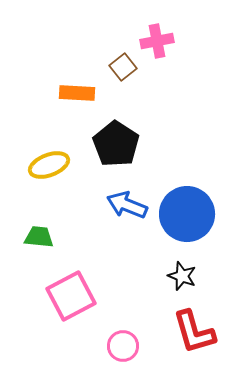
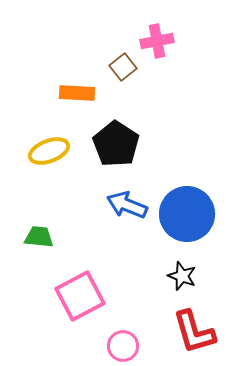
yellow ellipse: moved 14 px up
pink square: moved 9 px right
